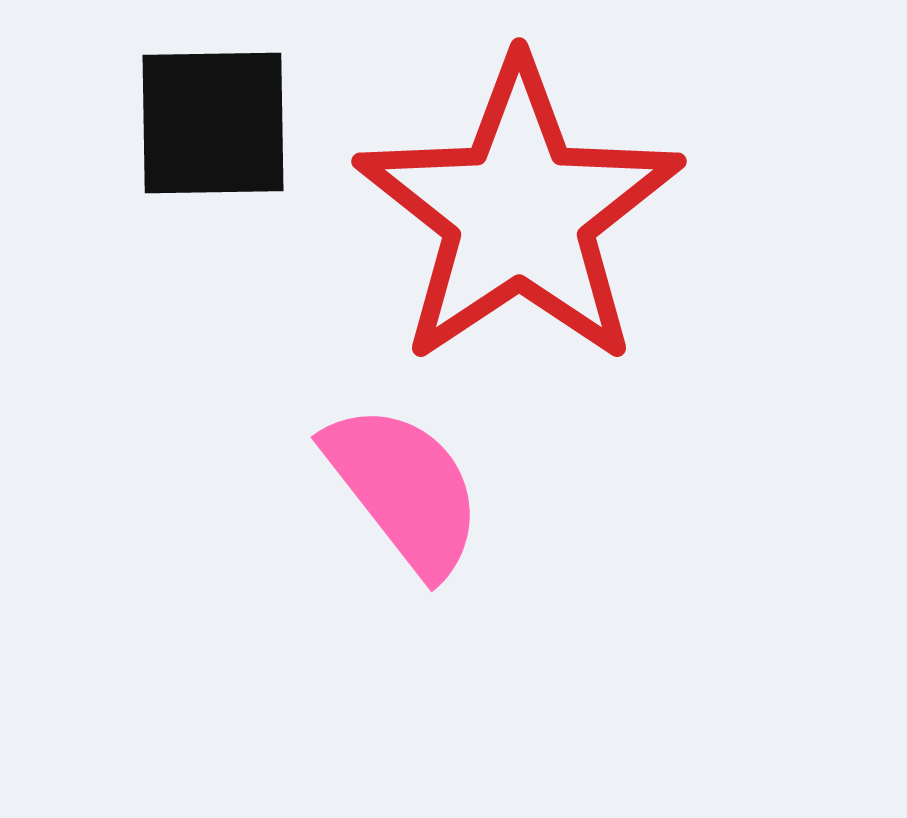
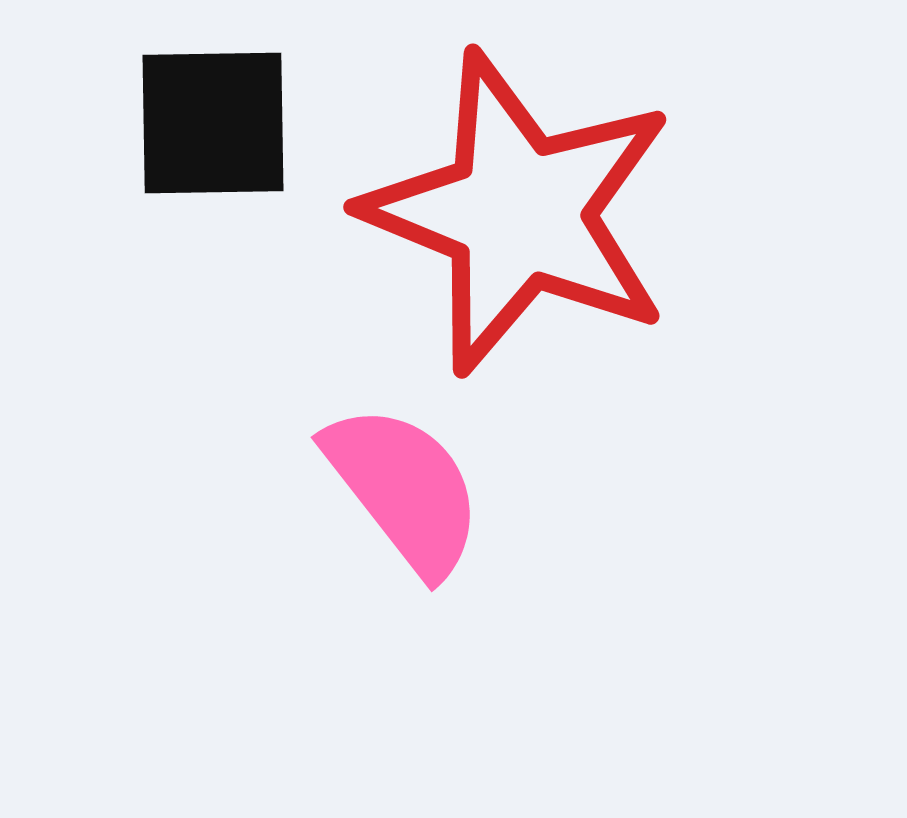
red star: rotated 16 degrees counterclockwise
